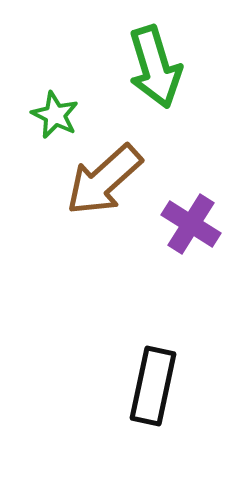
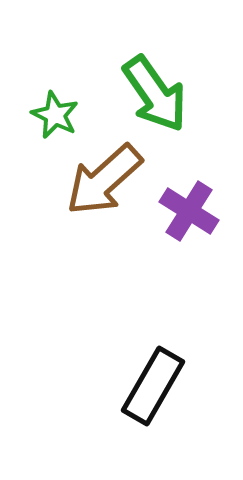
green arrow: moved 27 px down; rotated 18 degrees counterclockwise
purple cross: moved 2 px left, 13 px up
black rectangle: rotated 18 degrees clockwise
